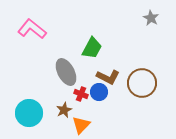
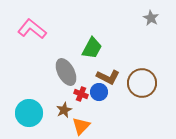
orange triangle: moved 1 px down
